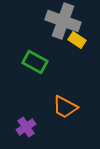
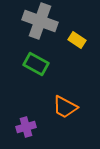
gray cross: moved 23 px left
green rectangle: moved 1 px right, 2 px down
purple cross: rotated 18 degrees clockwise
